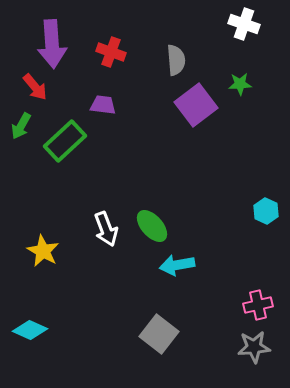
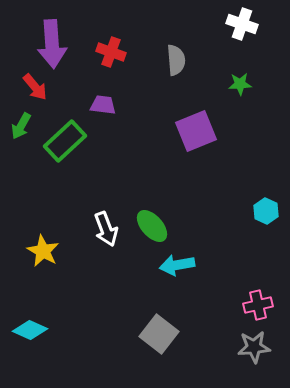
white cross: moved 2 px left
purple square: moved 26 px down; rotated 15 degrees clockwise
